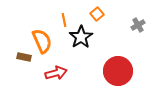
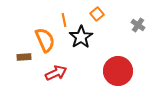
gray cross: rotated 24 degrees counterclockwise
orange semicircle: moved 3 px right, 1 px up
brown rectangle: rotated 16 degrees counterclockwise
red arrow: rotated 10 degrees counterclockwise
